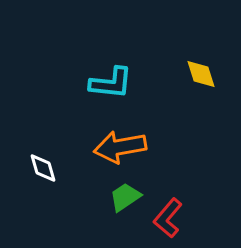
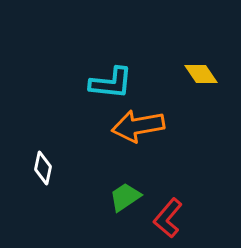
yellow diamond: rotated 16 degrees counterclockwise
orange arrow: moved 18 px right, 21 px up
white diamond: rotated 28 degrees clockwise
